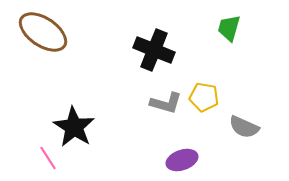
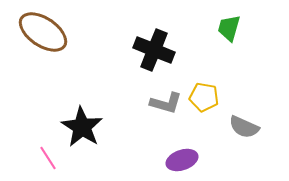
black star: moved 8 px right
